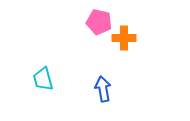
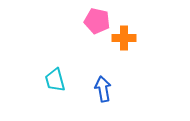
pink pentagon: moved 2 px left, 1 px up
cyan trapezoid: moved 12 px right, 1 px down
